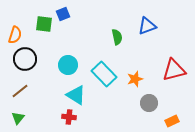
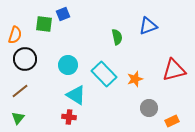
blue triangle: moved 1 px right
gray circle: moved 5 px down
